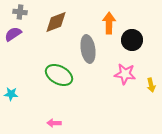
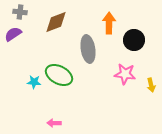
black circle: moved 2 px right
cyan star: moved 23 px right, 12 px up
